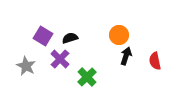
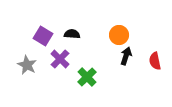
black semicircle: moved 2 px right, 4 px up; rotated 21 degrees clockwise
gray star: moved 1 px right, 1 px up
